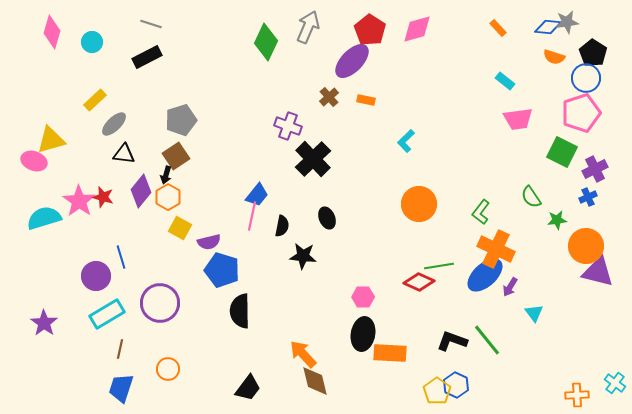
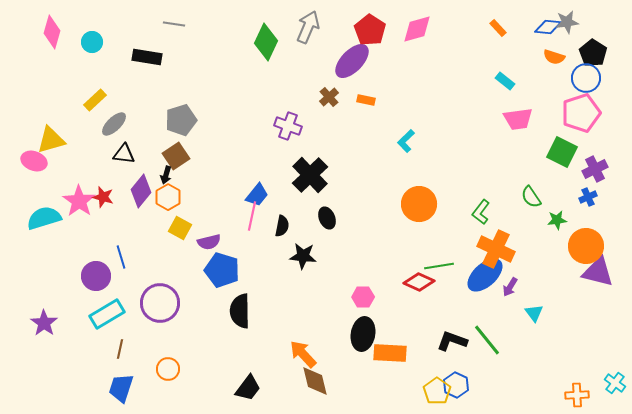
gray line at (151, 24): moved 23 px right; rotated 10 degrees counterclockwise
black rectangle at (147, 57): rotated 36 degrees clockwise
black cross at (313, 159): moved 3 px left, 16 px down
